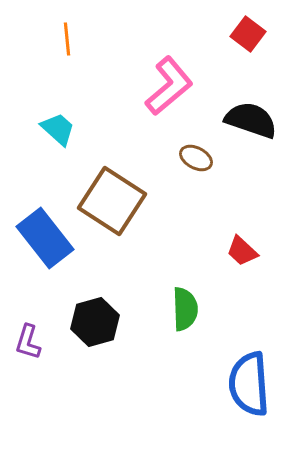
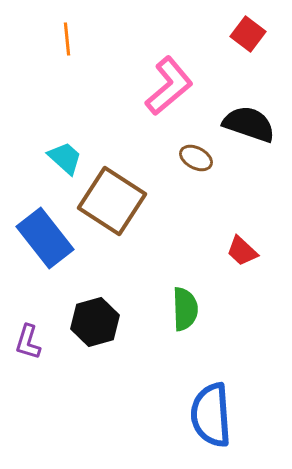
black semicircle: moved 2 px left, 4 px down
cyan trapezoid: moved 7 px right, 29 px down
blue semicircle: moved 38 px left, 31 px down
